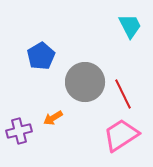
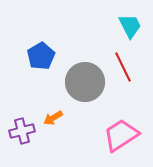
red line: moved 27 px up
purple cross: moved 3 px right
